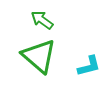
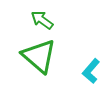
cyan L-shape: moved 2 px right, 5 px down; rotated 145 degrees clockwise
